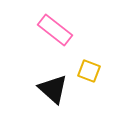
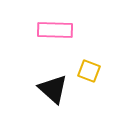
pink rectangle: rotated 36 degrees counterclockwise
